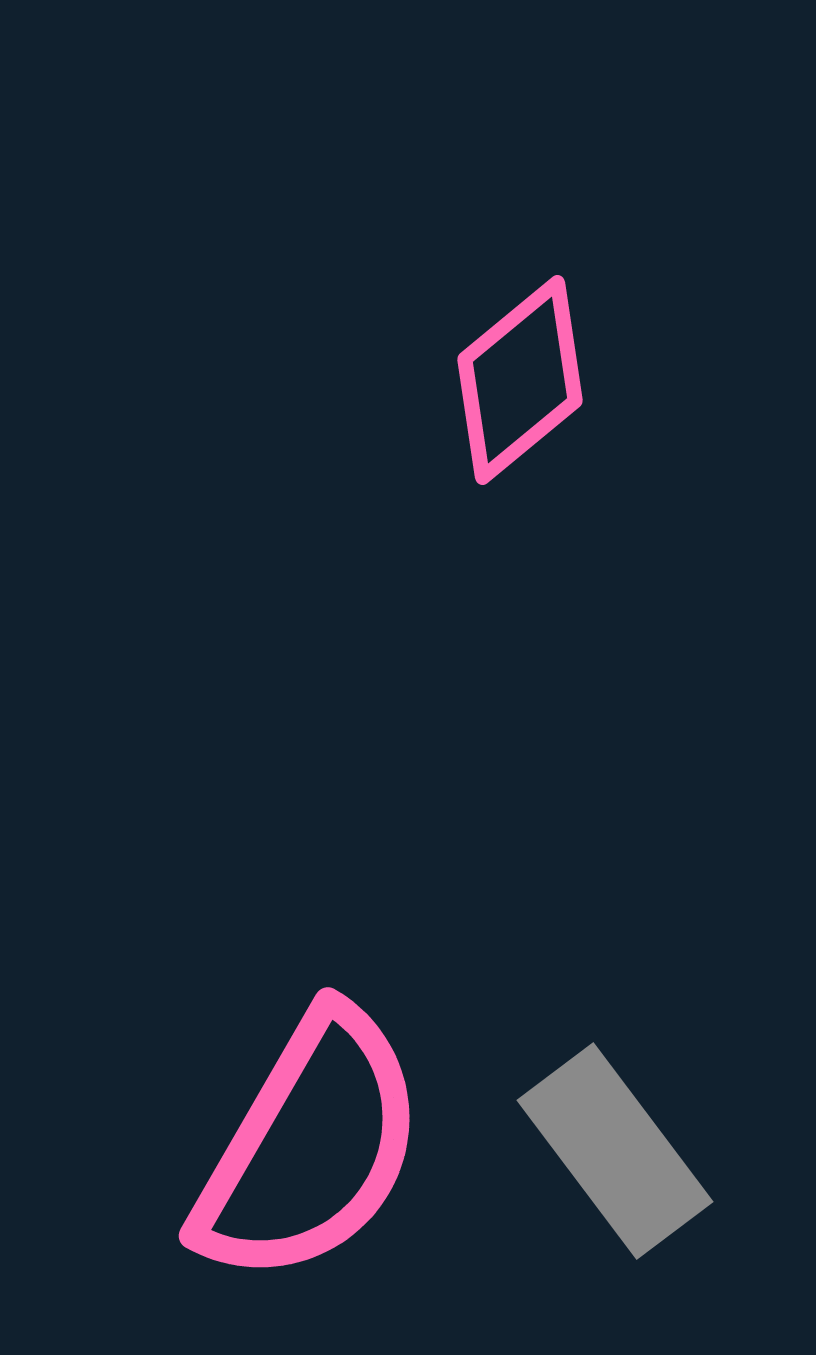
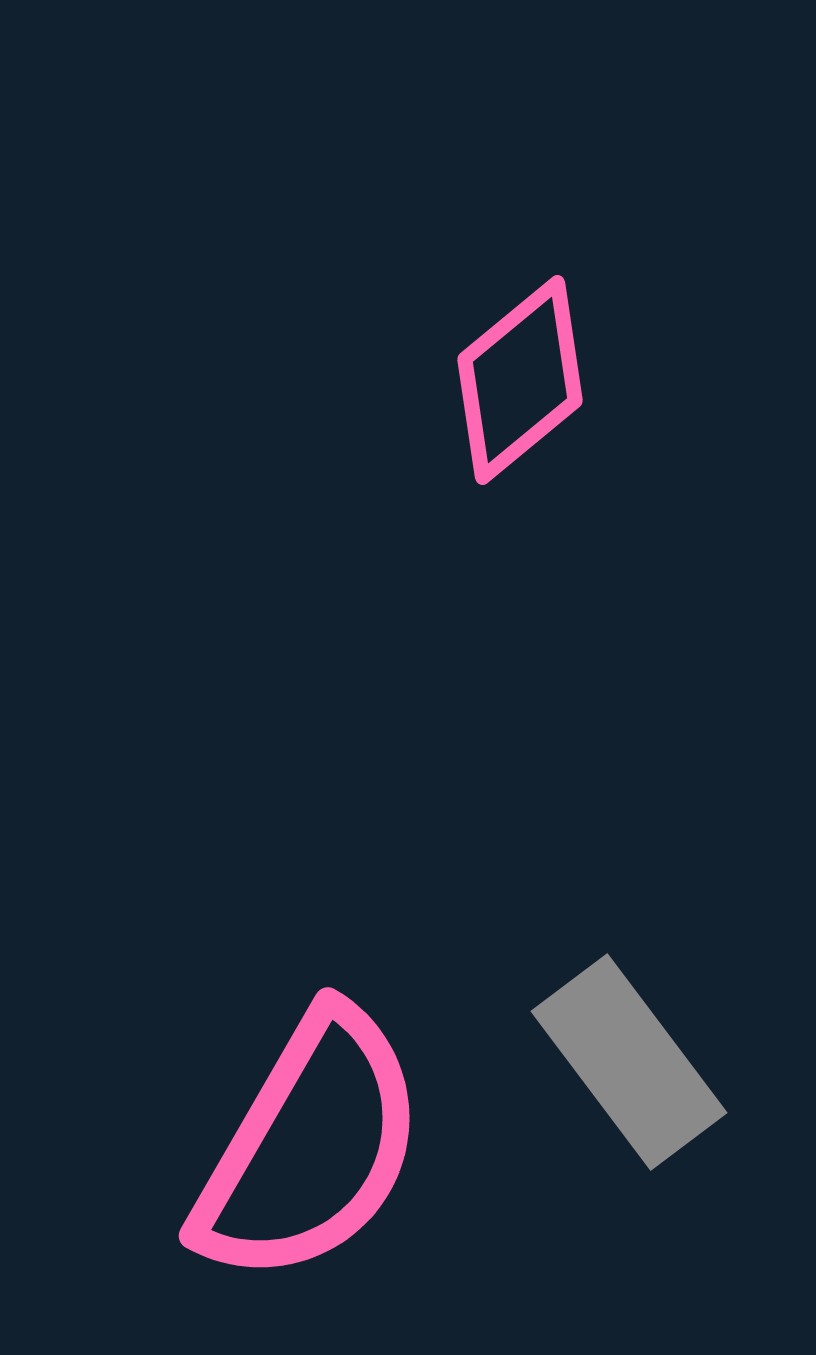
gray rectangle: moved 14 px right, 89 px up
